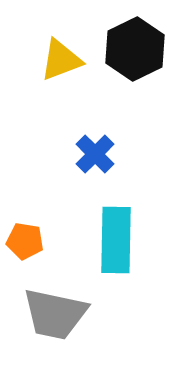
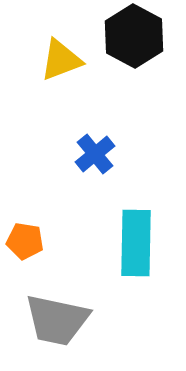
black hexagon: moved 1 px left, 13 px up; rotated 6 degrees counterclockwise
blue cross: rotated 6 degrees clockwise
cyan rectangle: moved 20 px right, 3 px down
gray trapezoid: moved 2 px right, 6 px down
